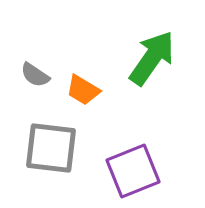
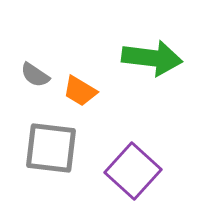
green arrow: rotated 62 degrees clockwise
orange trapezoid: moved 3 px left, 1 px down
purple square: rotated 26 degrees counterclockwise
